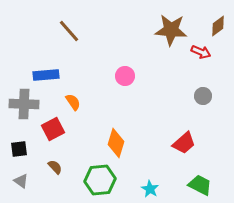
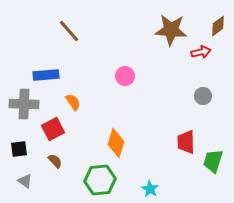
red arrow: rotated 36 degrees counterclockwise
red trapezoid: moved 2 px right, 1 px up; rotated 130 degrees clockwise
brown semicircle: moved 6 px up
gray triangle: moved 4 px right
green trapezoid: moved 13 px right, 24 px up; rotated 100 degrees counterclockwise
